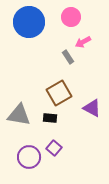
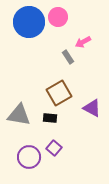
pink circle: moved 13 px left
